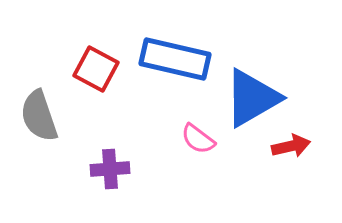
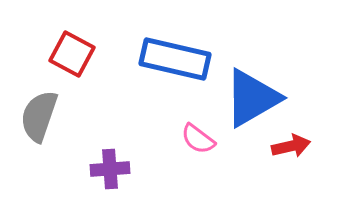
red square: moved 24 px left, 15 px up
gray semicircle: rotated 38 degrees clockwise
